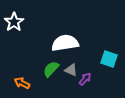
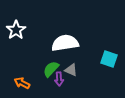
white star: moved 2 px right, 8 px down
purple arrow: moved 26 px left; rotated 136 degrees clockwise
